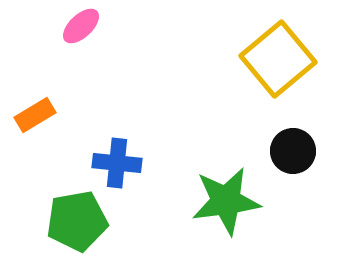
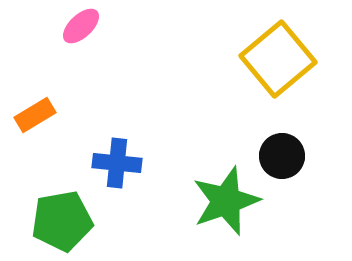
black circle: moved 11 px left, 5 px down
green star: rotated 12 degrees counterclockwise
green pentagon: moved 15 px left
